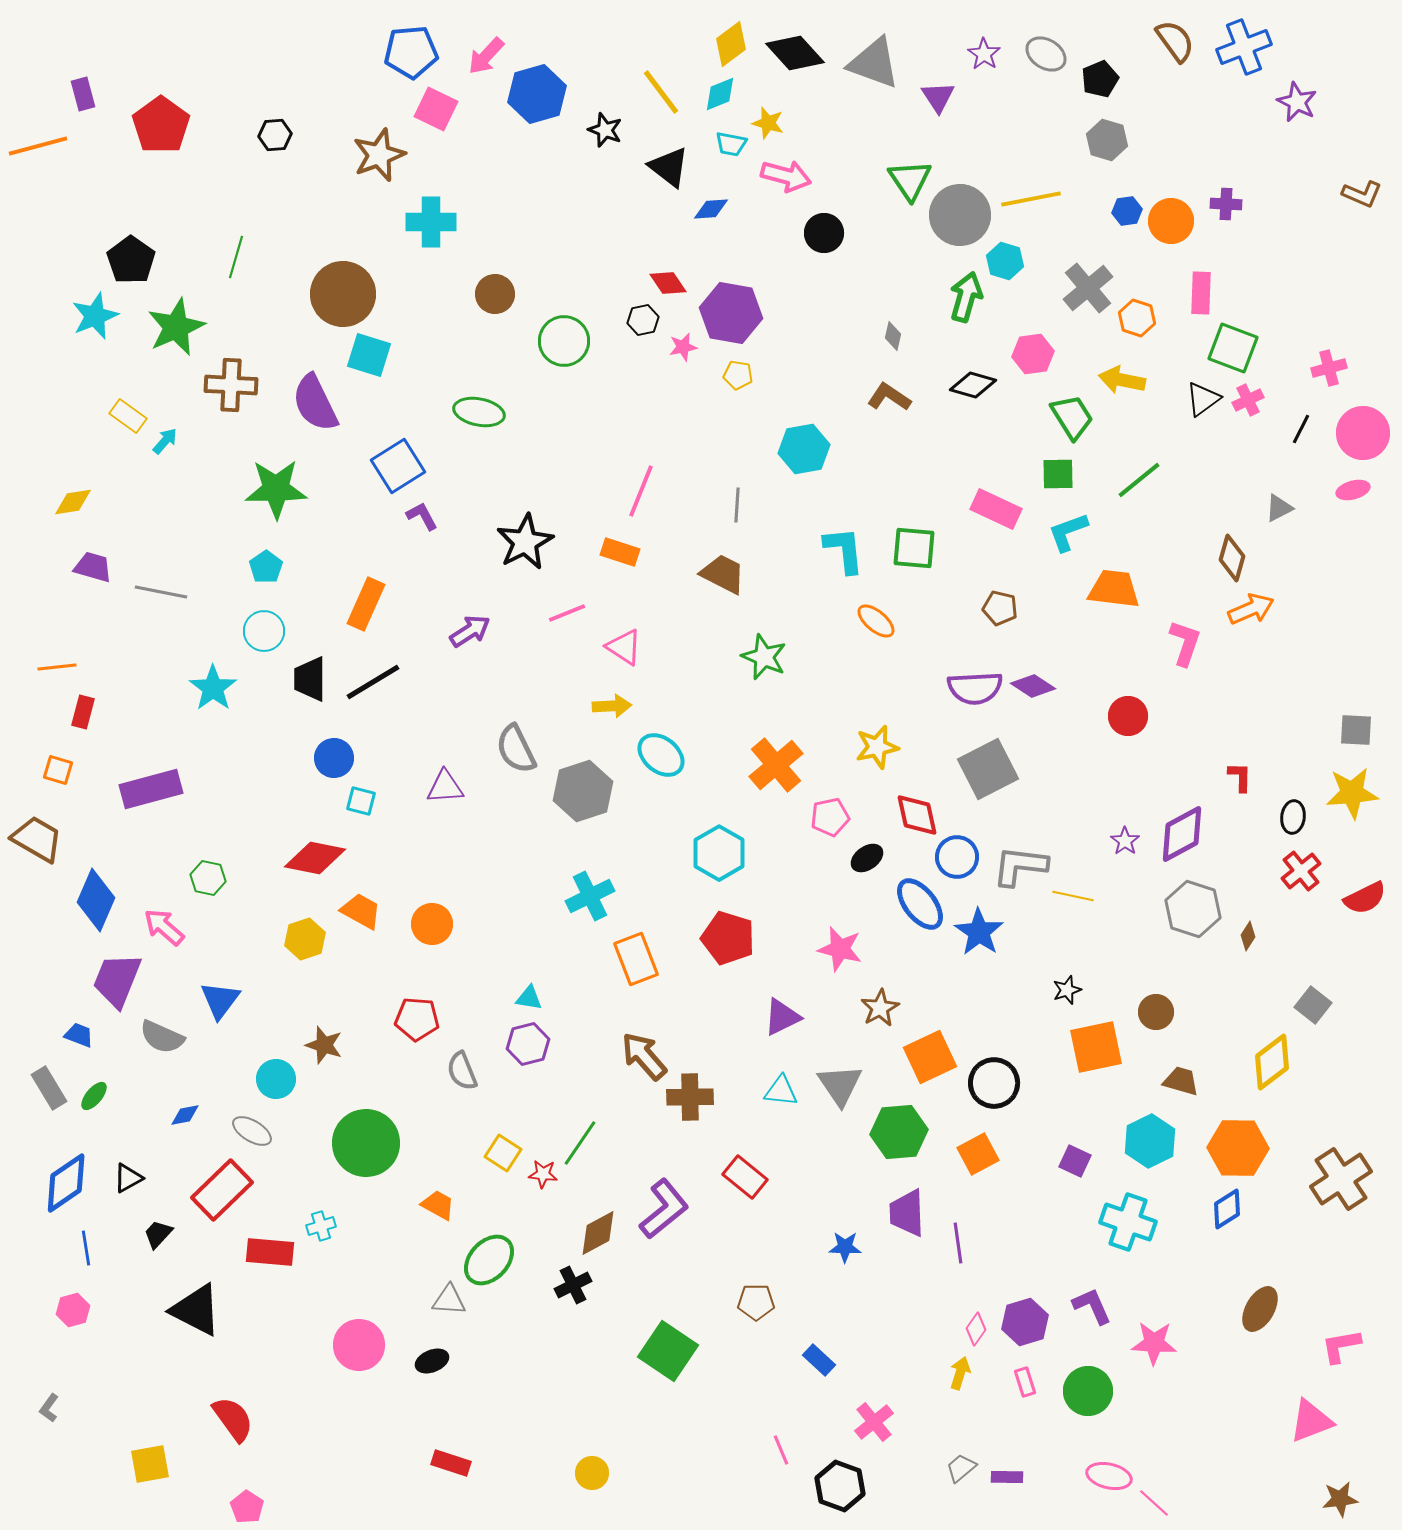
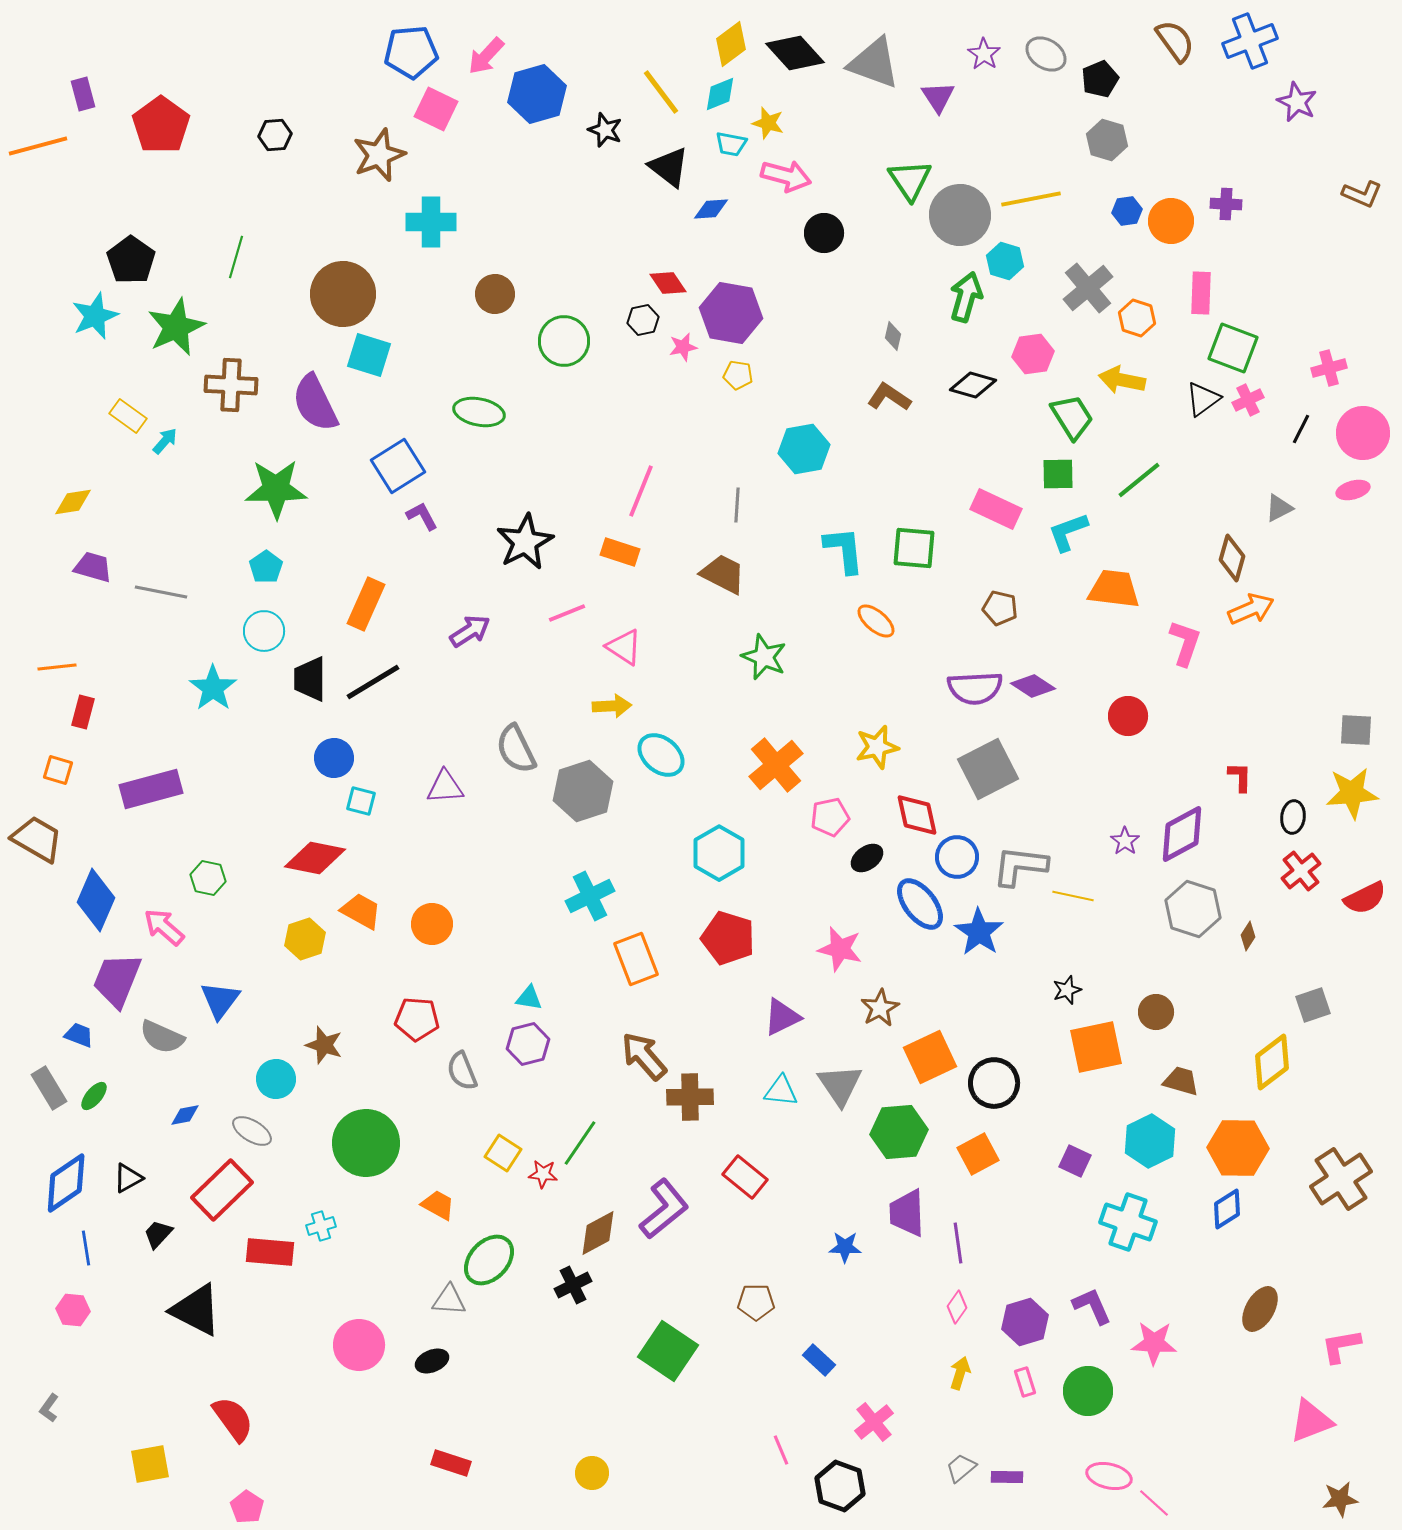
blue cross at (1244, 47): moved 6 px right, 6 px up
gray square at (1313, 1005): rotated 33 degrees clockwise
pink hexagon at (73, 1310): rotated 20 degrees clockwise
pink diamond at (976, 1329): moved 19 px left, 22 px up
